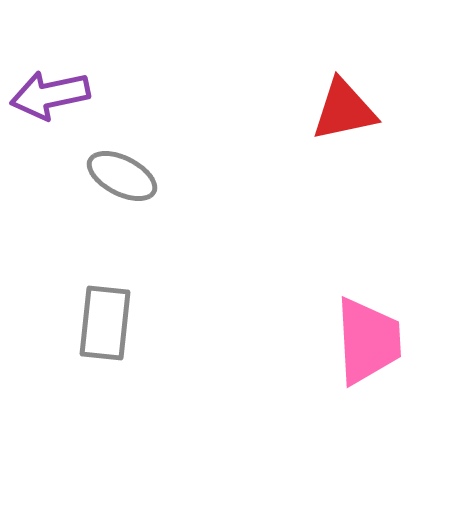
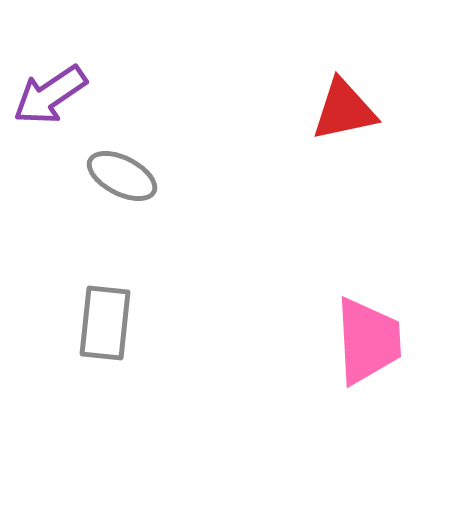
purple arrow: rotated 22 degrees counterclockwise
